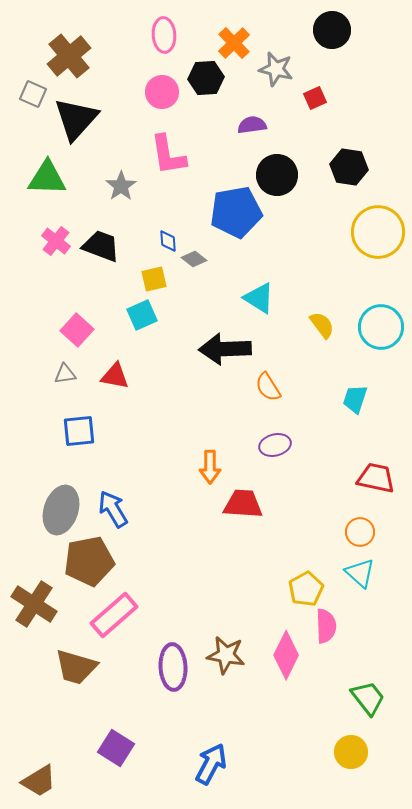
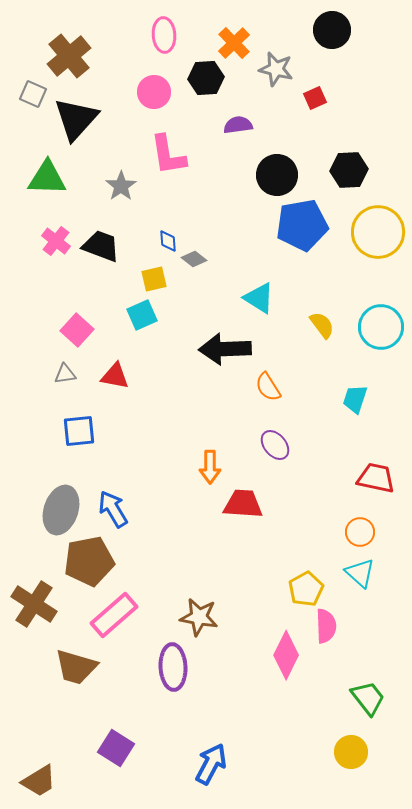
pink circle at (162, 92): moved 8 px left
purple semicircle at (252, 125): moved 14 px left
black hexagon at (349, 167): moved 3 px down; rotated 12 degrees counterclockwise
blue pentagon at (236, 212): moved 66 px right, 13 px down
purple ellipse at (275, 445): rotated 64 degrees clockwise
brown star at (226, 655): moved 27 px left, 38 px up
